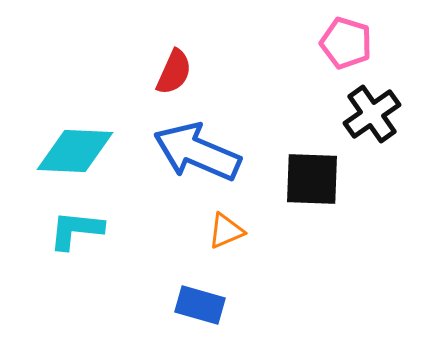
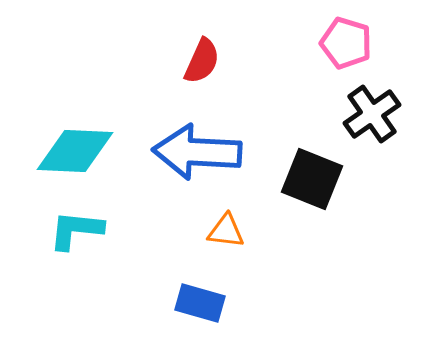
red semicircle: moved 28 px right, 11 px up
blue arrow: rotated 20 degrees counterclockwise
black square: rotated 20 degrees clockwise
orange triangle: rotated 30 degrees clockwise
blue rectangle: moved 2 px up
